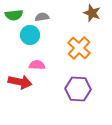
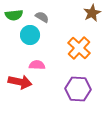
brown star: rotated 24 degrees clockwise
gray semicircle: rotated 40 degrees clockwise
